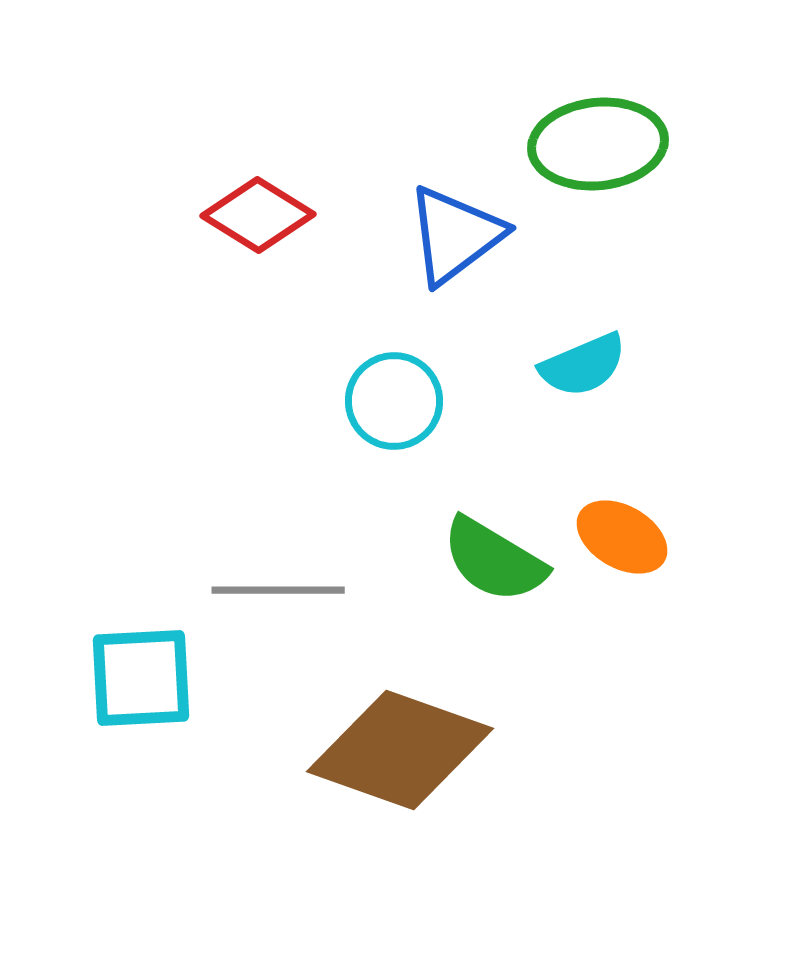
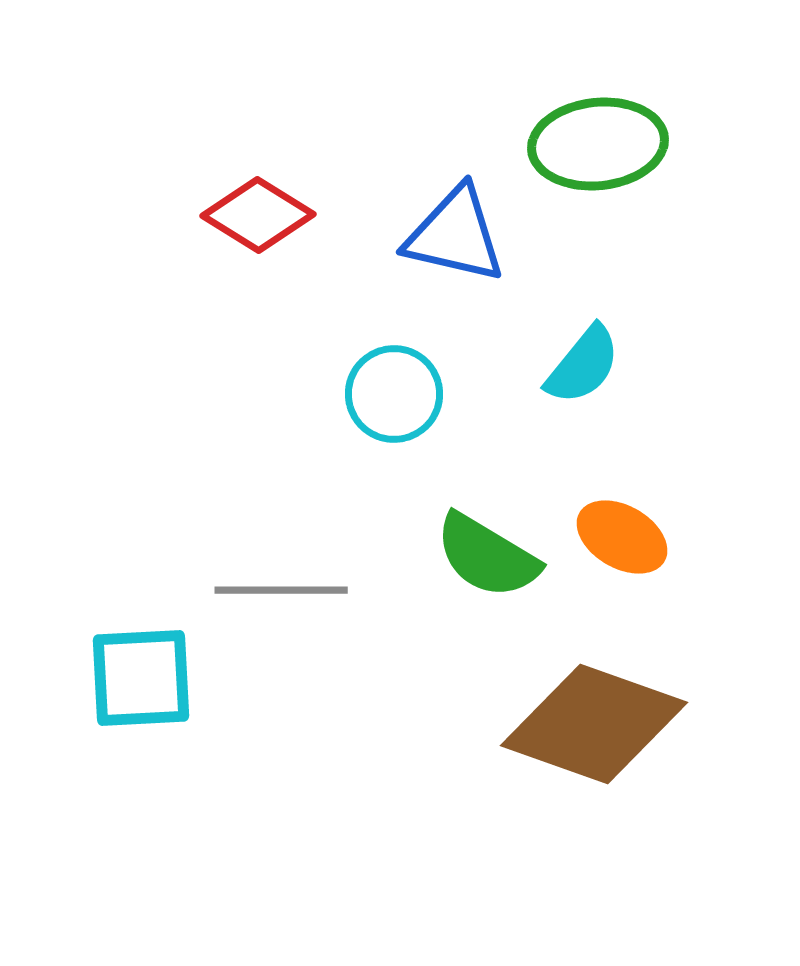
blue triangle: rotated 50 degrees clockwise
cyan semicircle: rotated 28 degrees counterclockwise
cyan circle: moved 7 px up
green semicircle: moved 7 px left, 4 px up
gray line: moved 3 px right
brown diamond: moved 194 px right, 26 px up
